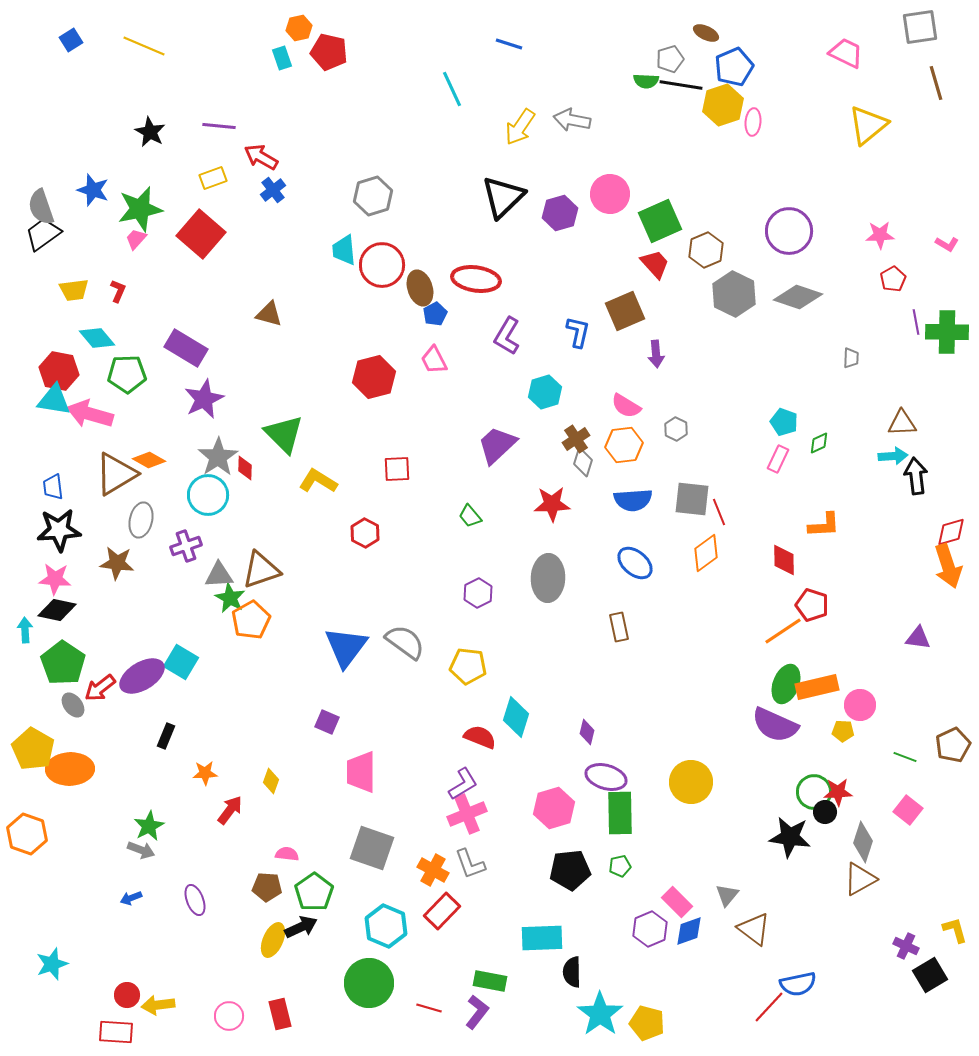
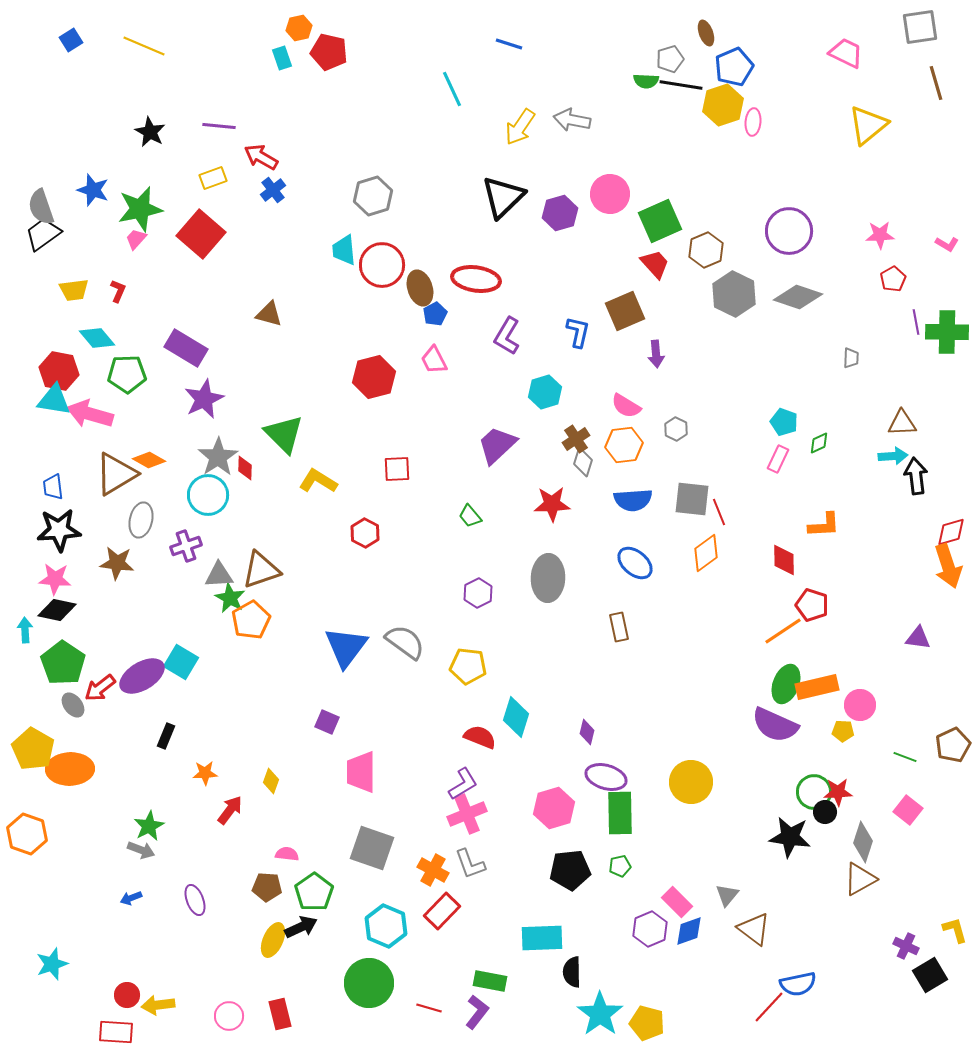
brown ellipse at (706, 33): rotated 45 degrees clockwise
